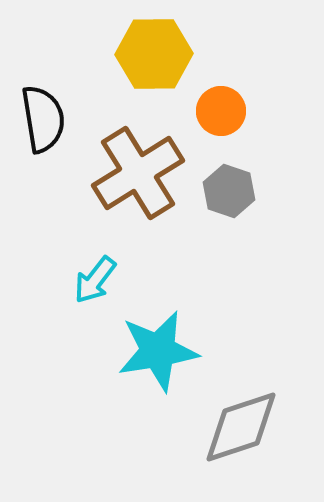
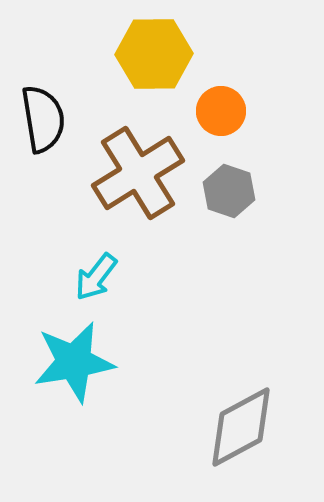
cyan arrow: moved 1 px right, 3 px up
cyan star: moved 84 px left, 11 px down
gray diamond: rotated 10 degrees counterclockwise
